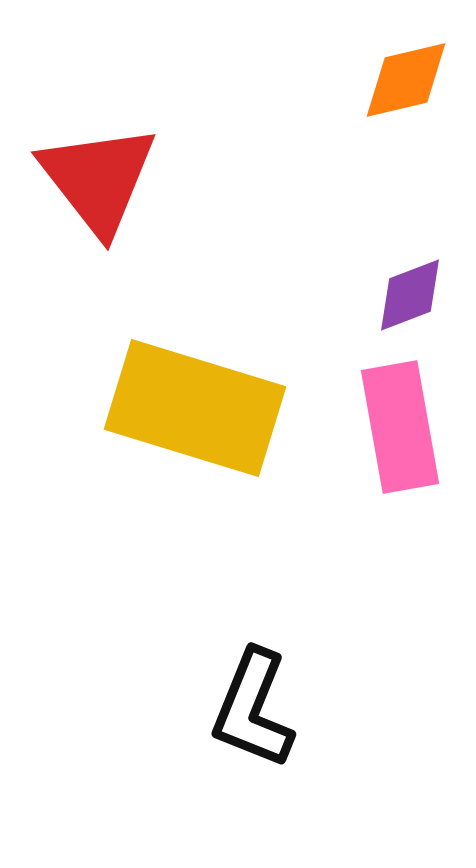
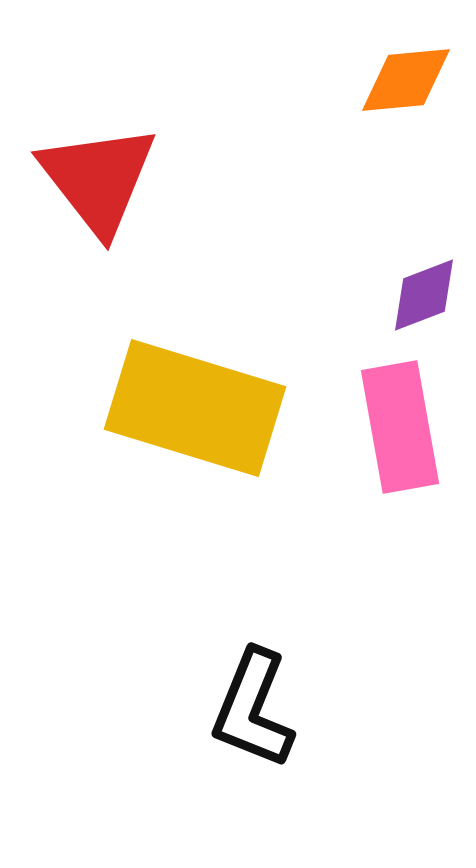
orange diamond: rotated 8 degrees clockwise
purple diamond: moved 14 px right
